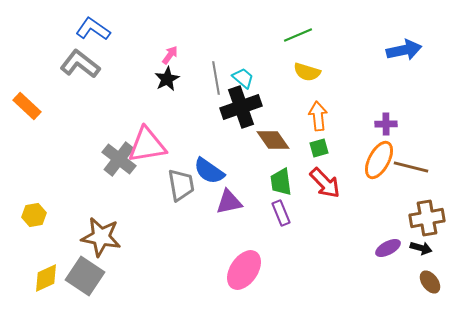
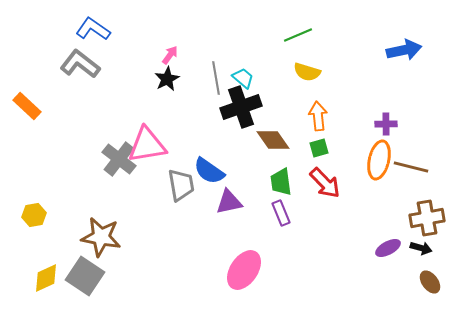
orange ellipse: rotated 15 degrees counterclockwise
